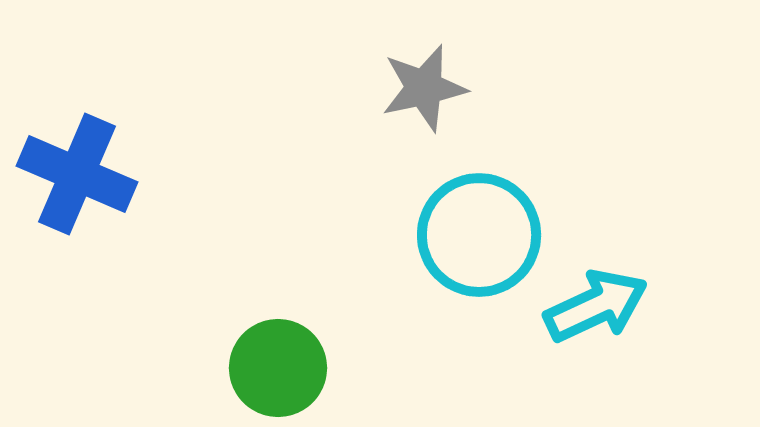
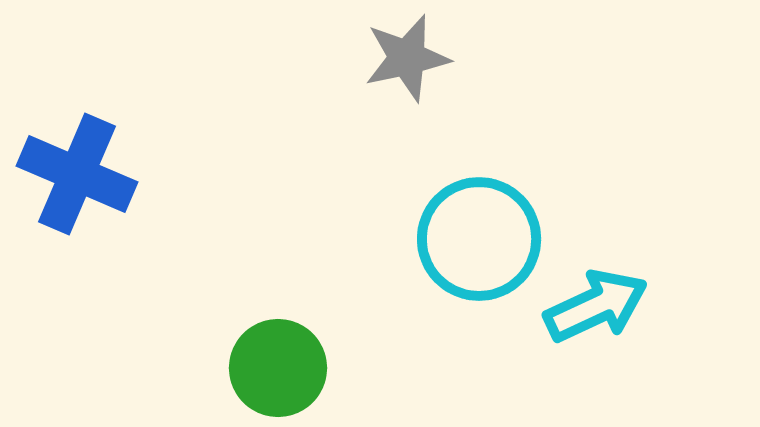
gray star: moved 17 px left, 30 px up
cyan circle: moved 4 px down
